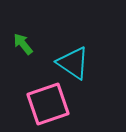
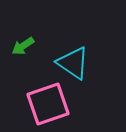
green arrow: moved 2 px down; rotated 85 degrees counterclockwise
